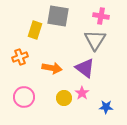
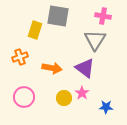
pink cross: moved 2 px right
